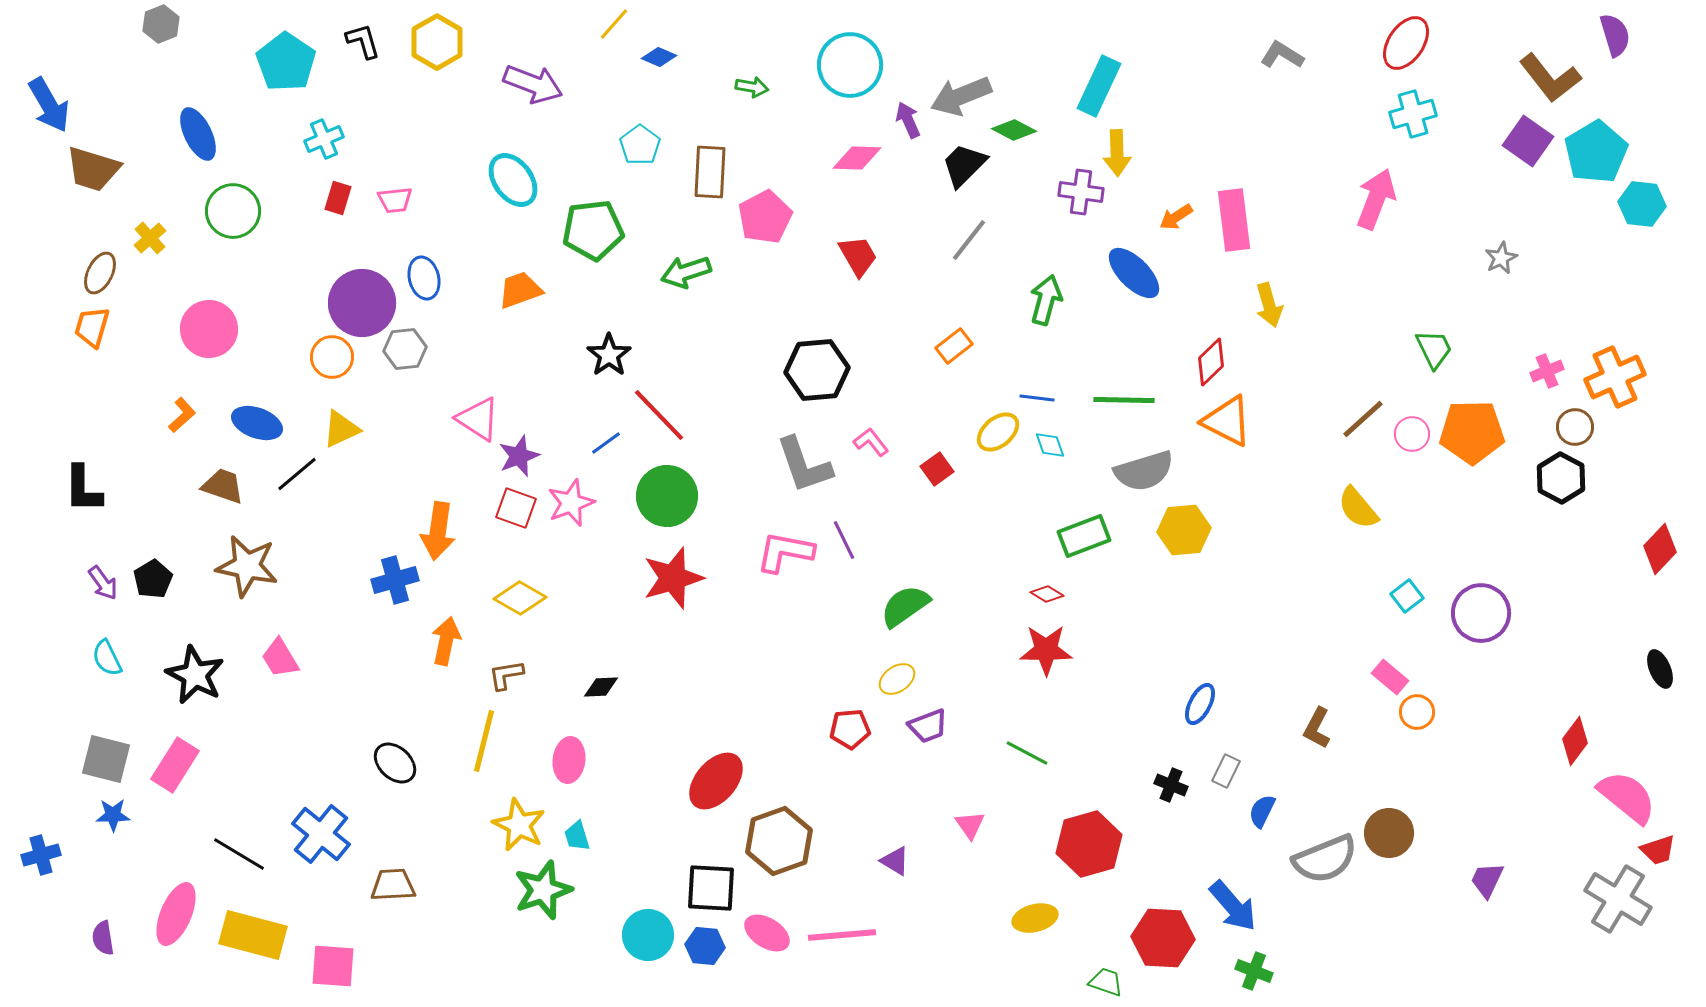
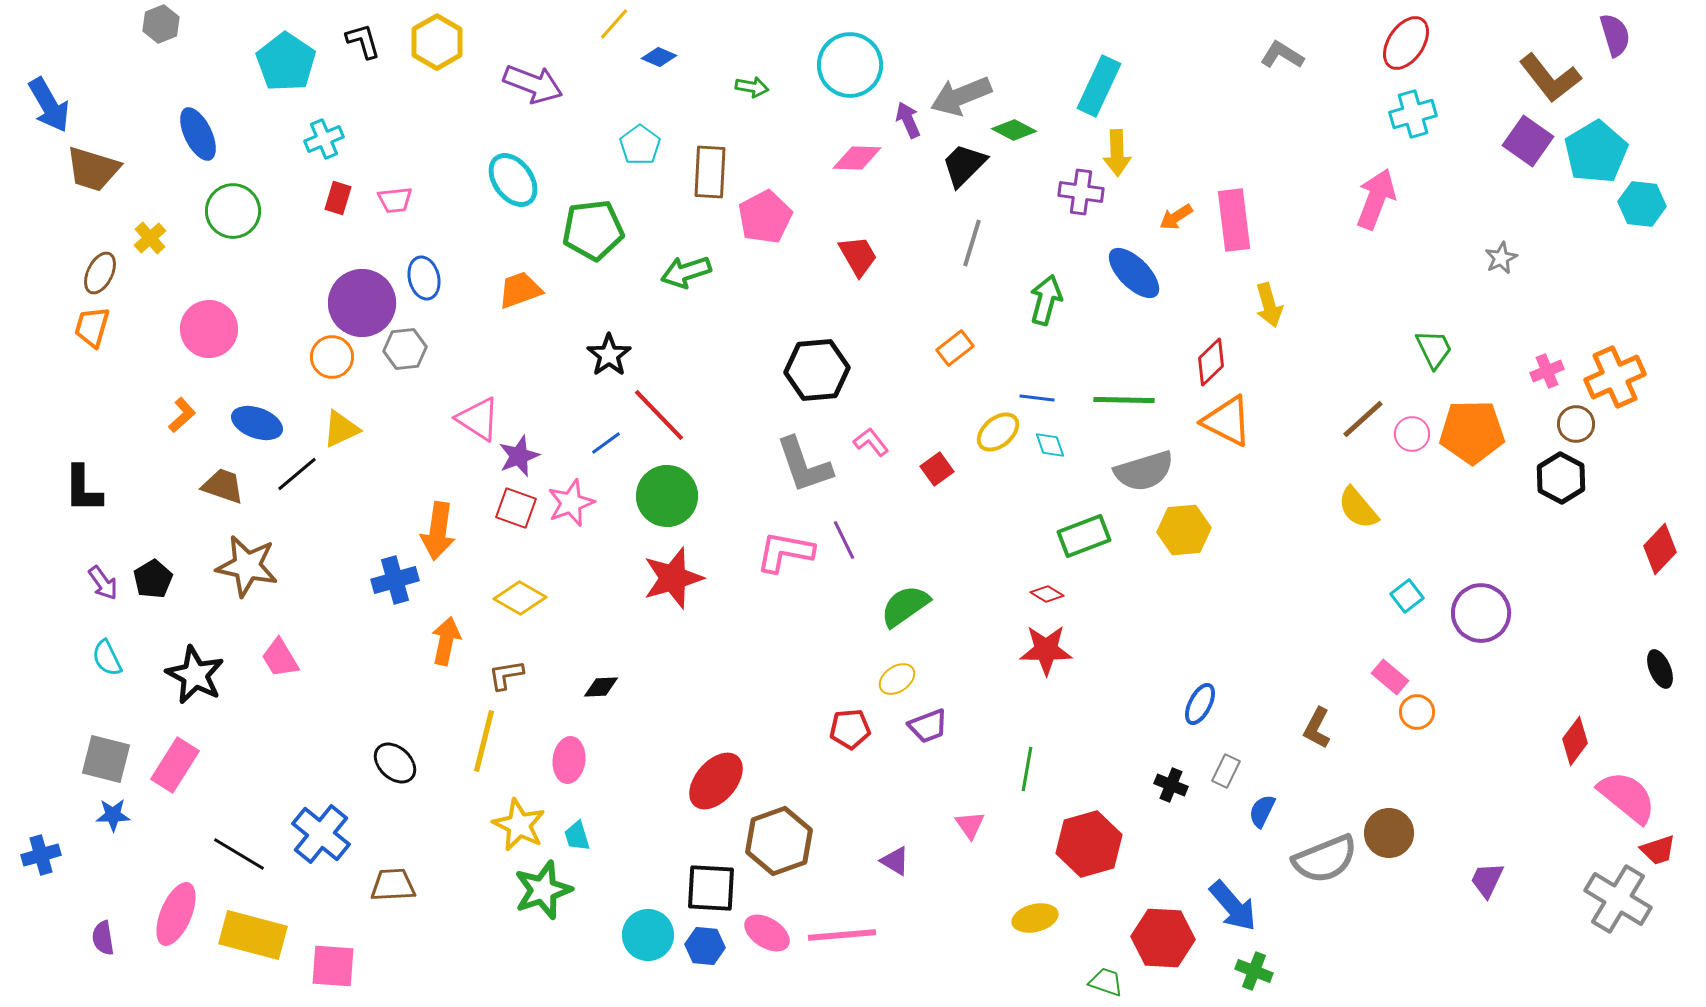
gray line at (969, 240): moved 3 px right, 3 px down; rotated 21 degrees counterclockwise
orange rectangle at (954, 346): moved 1 px right, 2 px down
brown circle at (1575, 427): moved 1 px right, 3 px up
green line at (1027, 753): moved 16 px down; rotated 72 degrees clockwise
